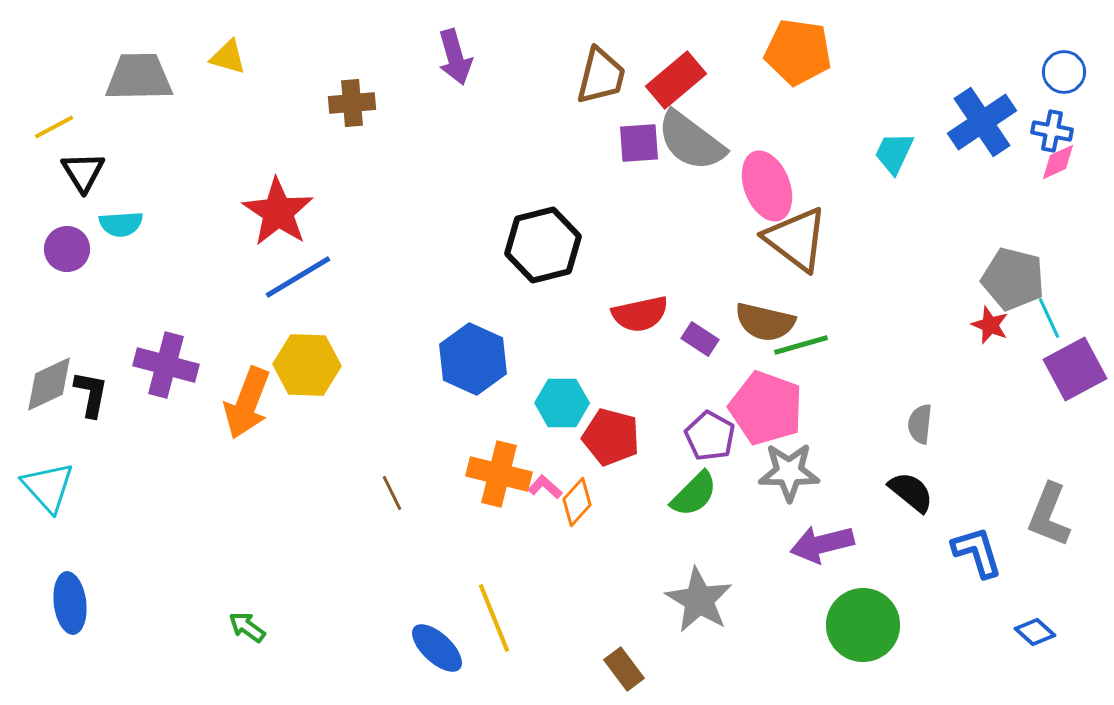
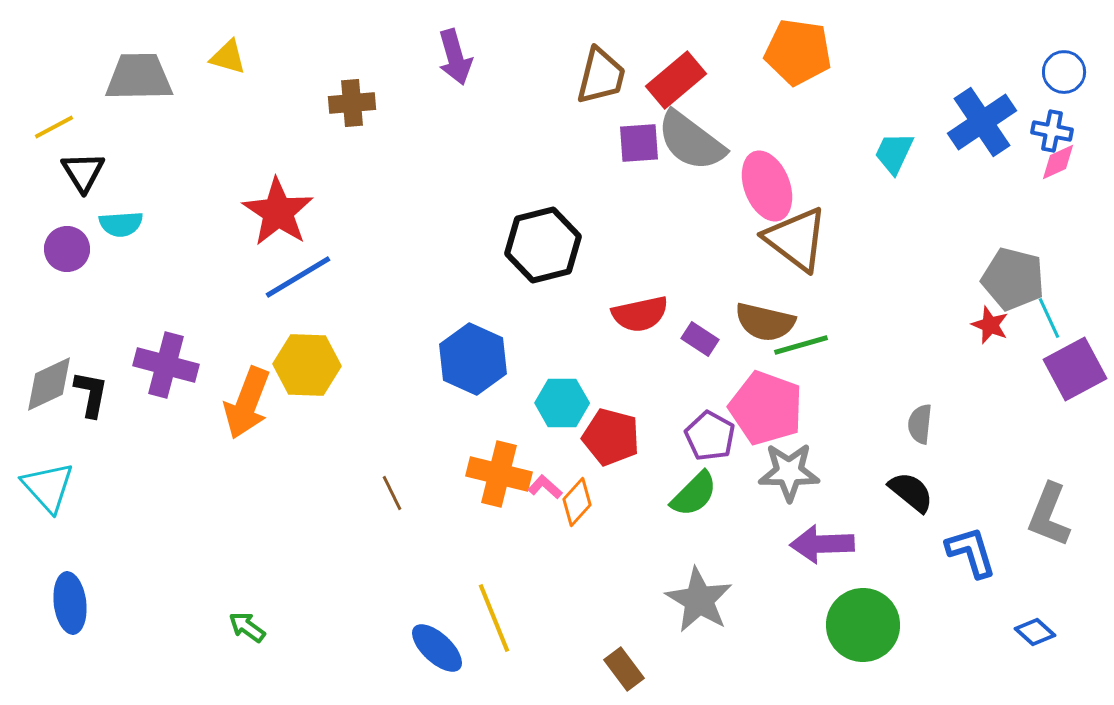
purple arrow at (822, 544): rotated 12 degrees clockwise
blue L-shape at (977, 552): moved 6 px left
